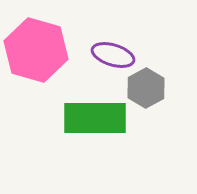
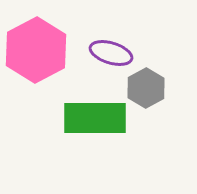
pink hexagon: rotated 16 degrees clockwise
purple ellipse: moved 2 px left, 2 px up
